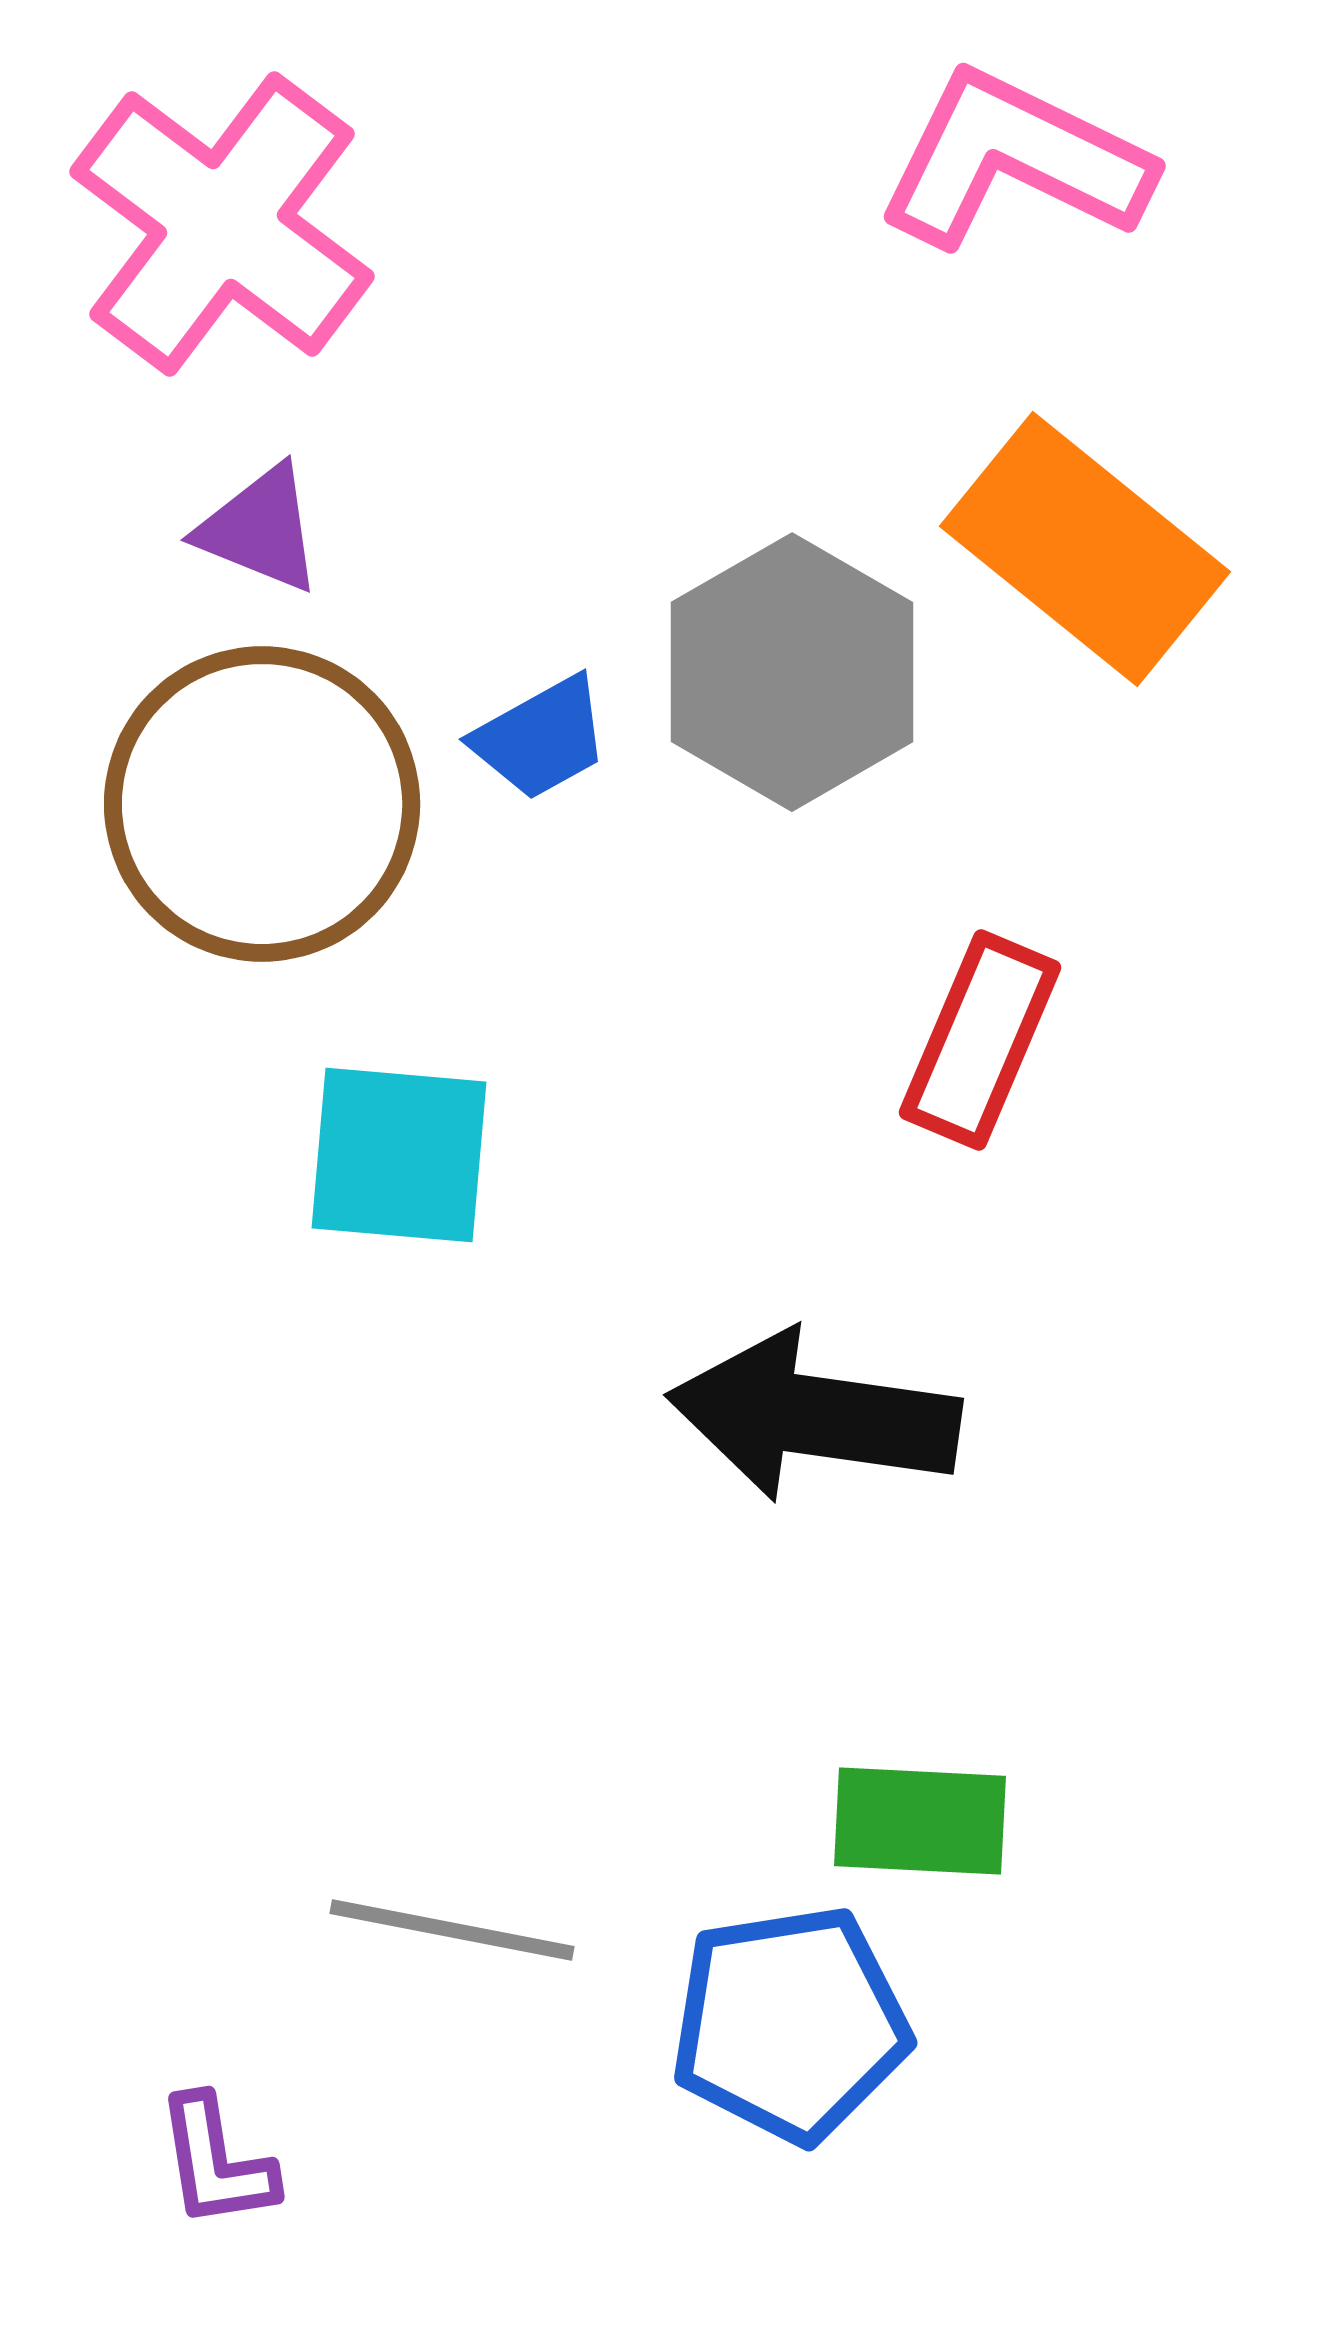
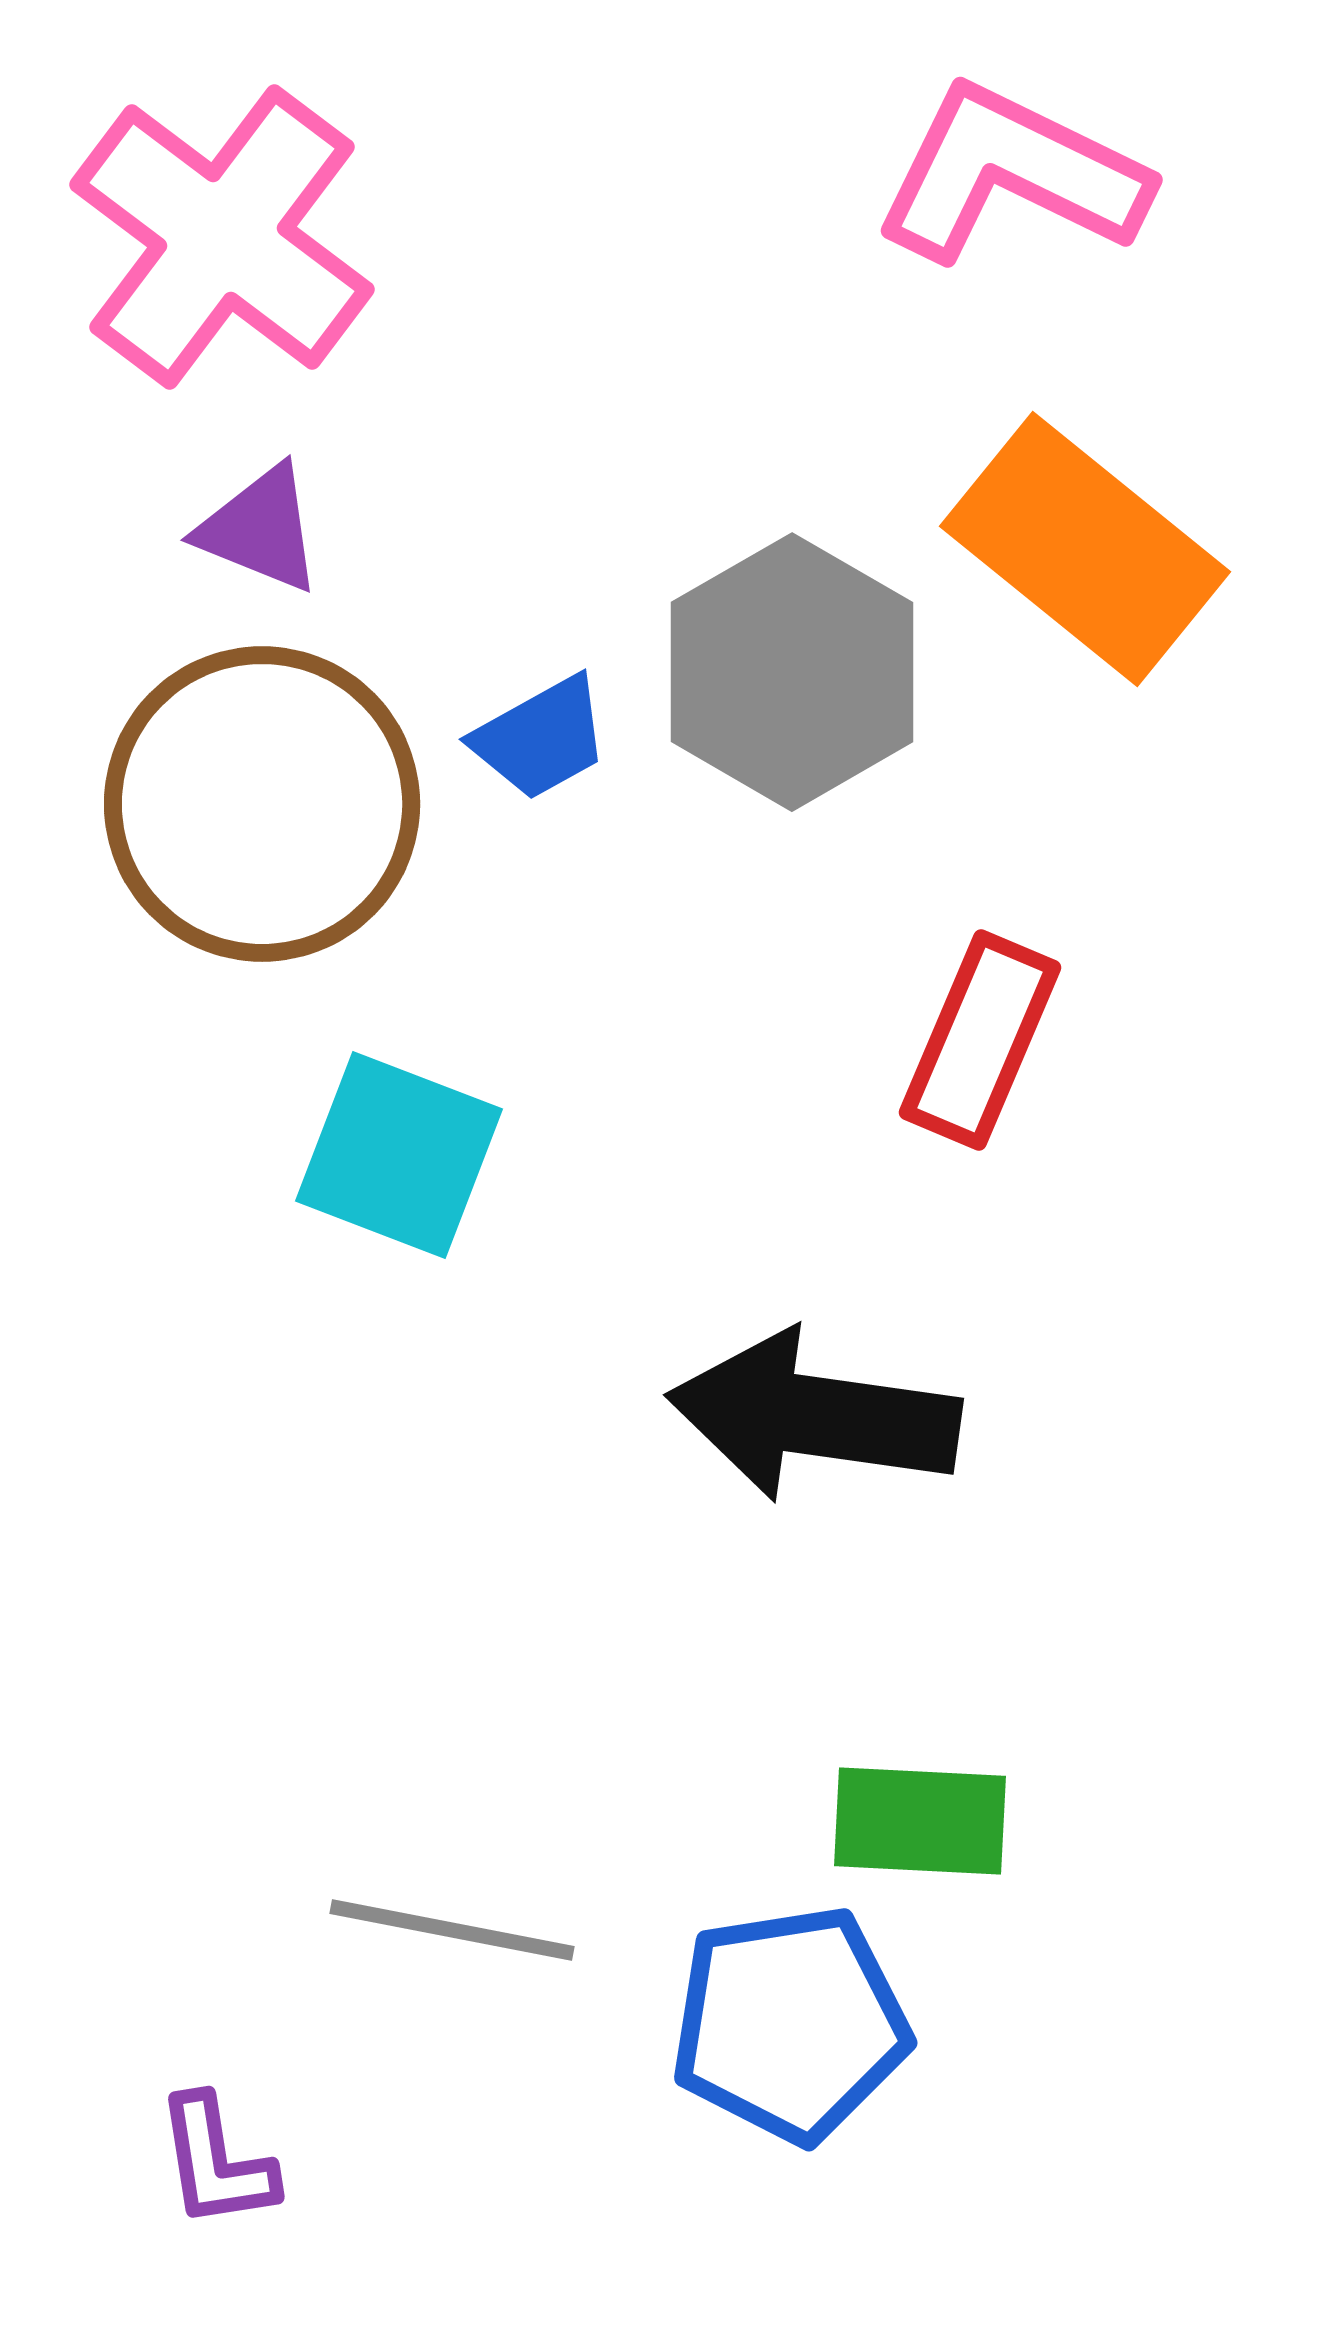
pink L-shape: moved 3 px left, 14 px down
pink cross: moved 13 px down
cyan square: rotated 16 degrees clockwise
